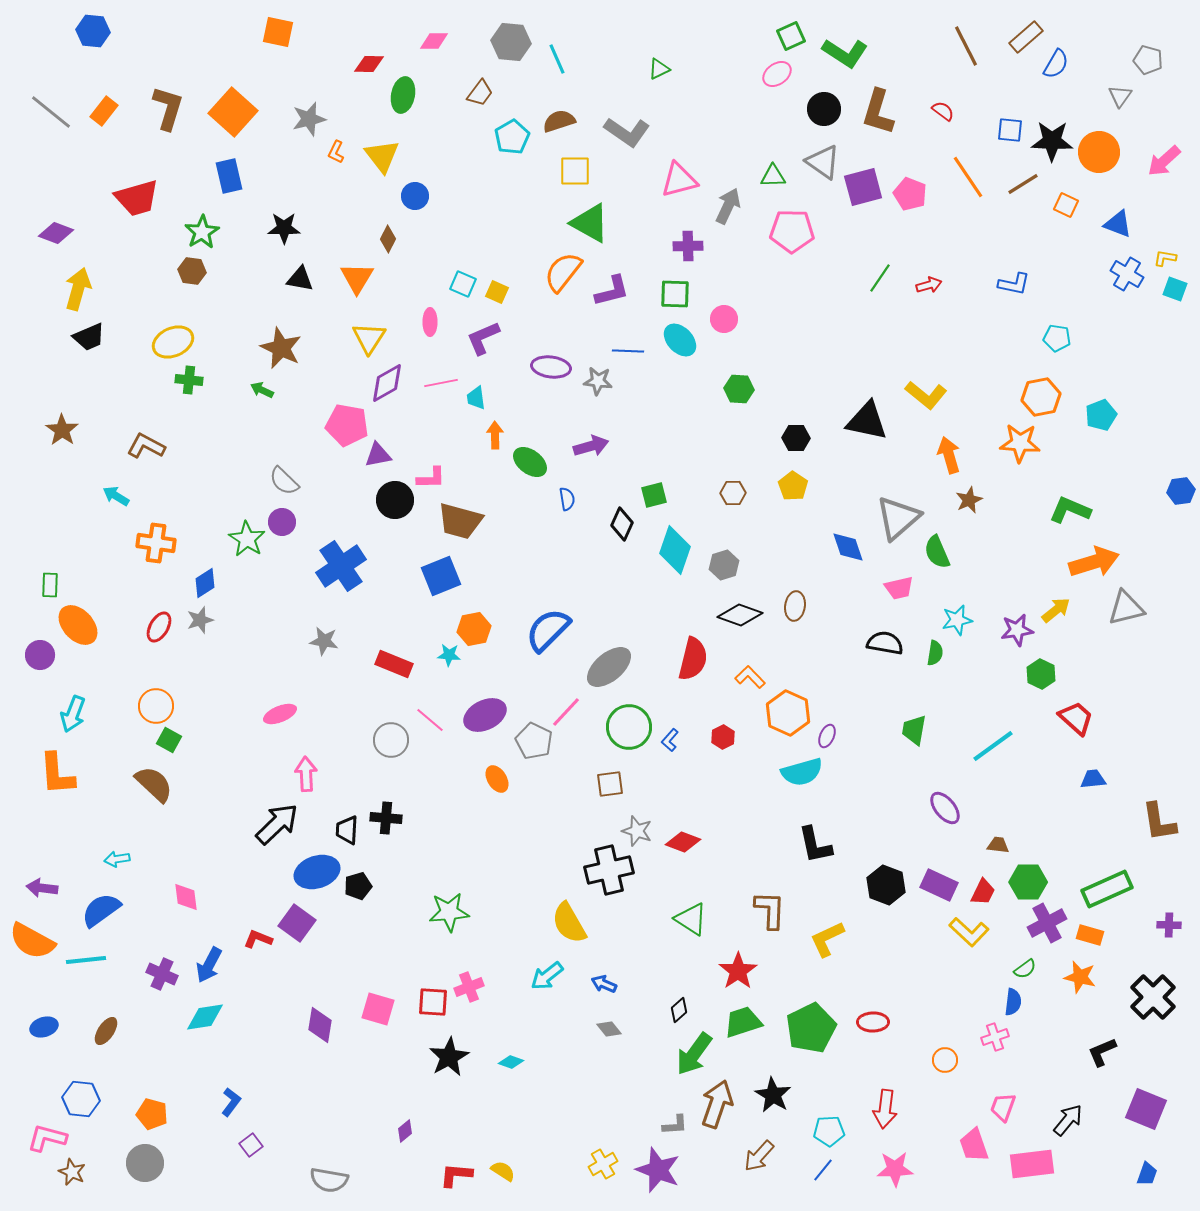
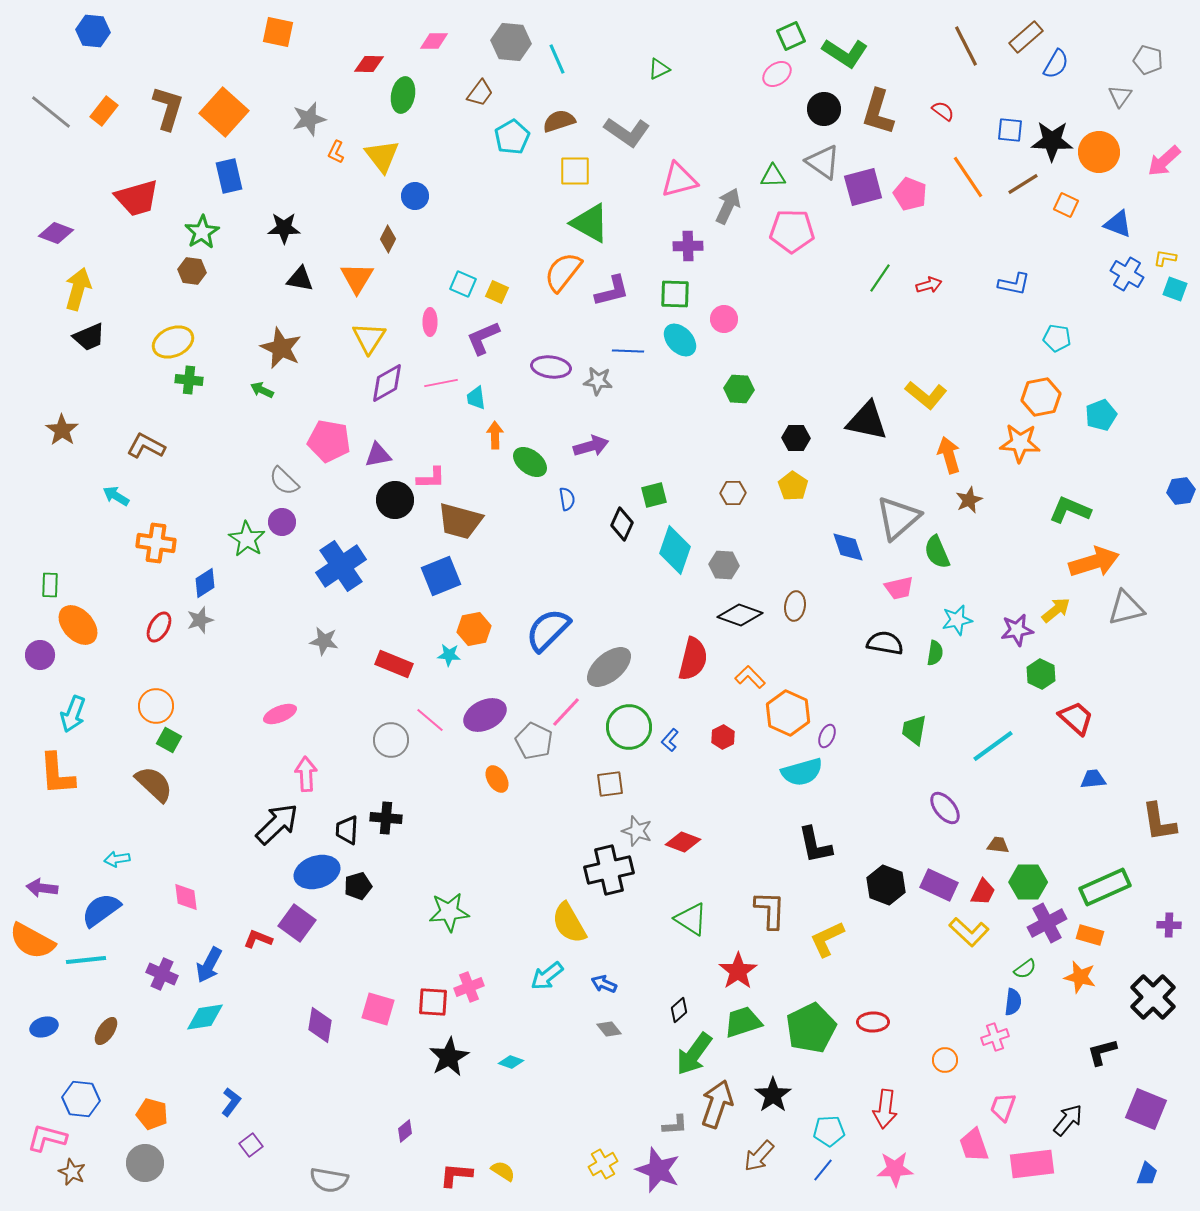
orange square at (233, 112): moved 9 px left
pink pentagon at (347, 425): moved 18 px left, 16 px down
gray hexagon at (724, 565): rotated 20 degrees clockwise
green rectangle at (1107, 889): moved 2 px left, 2 px up
black L-shape at (1102, 1052): rotated 8 degrees clockwise
black star at (773, 1095): rotated 6 degrees clockwise
